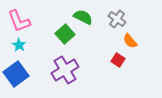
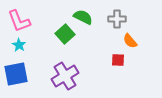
gray cross: rotated 36 degrees counterclockwise
red square: rotated 32 degrees counterclockwise
purple cross: moved 6 px down
blue square: rotated 25 degrees clockwise
